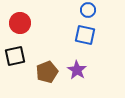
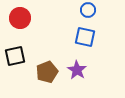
red circle: moved 5 px up
blue square: moved 2 px down
